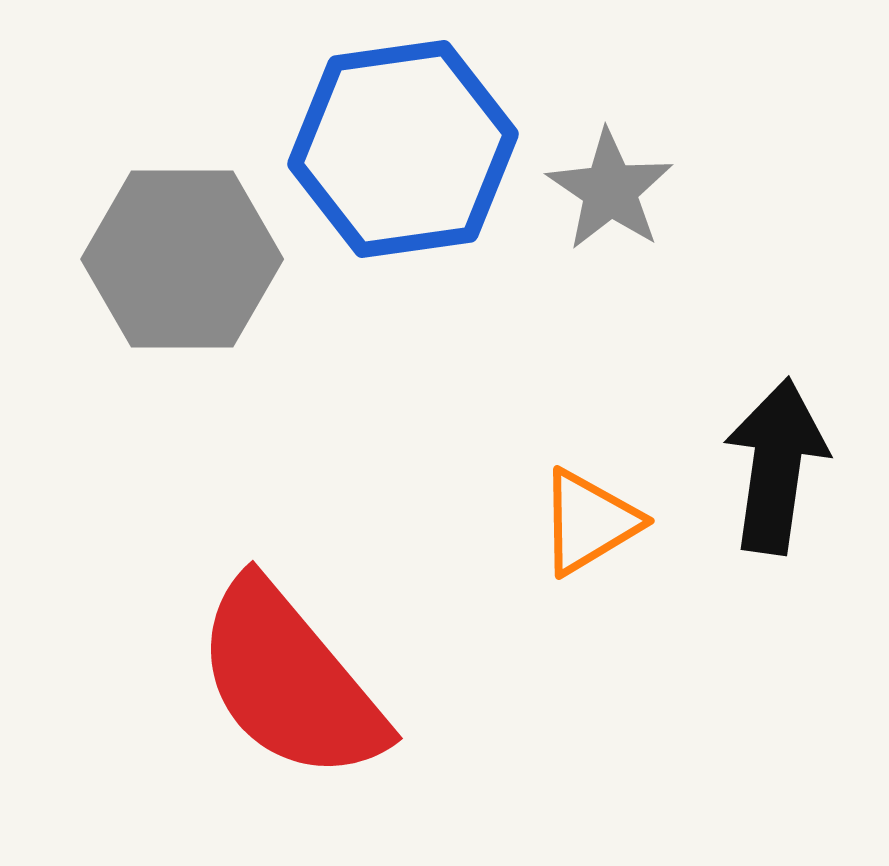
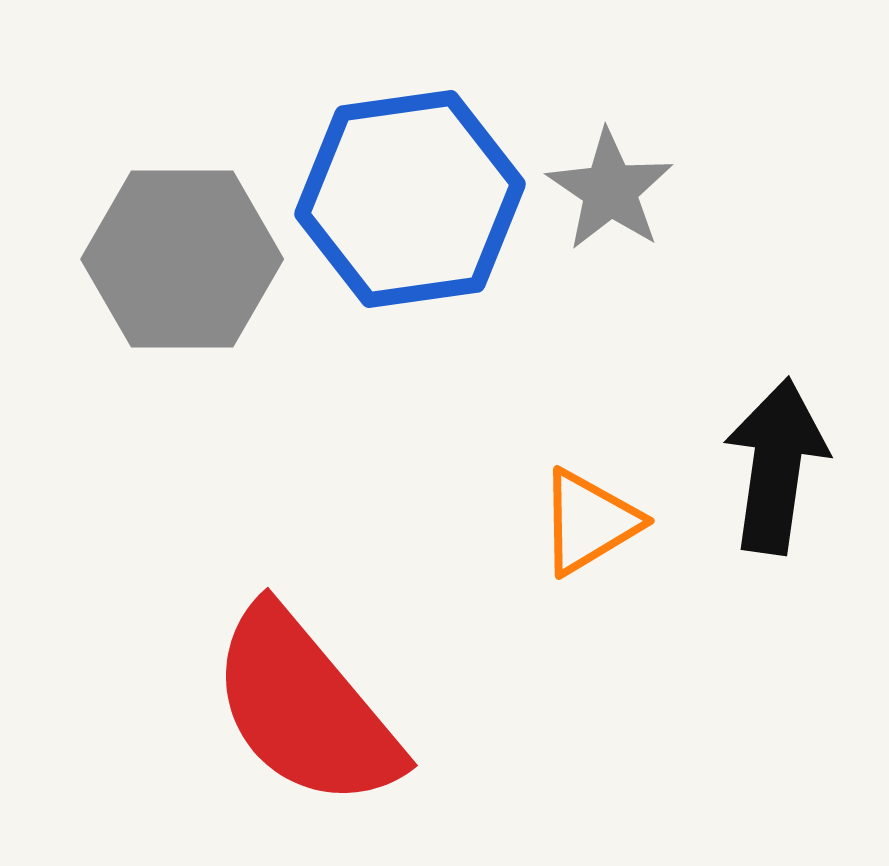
blue hexagon: moved 7 px right, 50 px down
red semicircle: moved 15 px right, 27 px down
